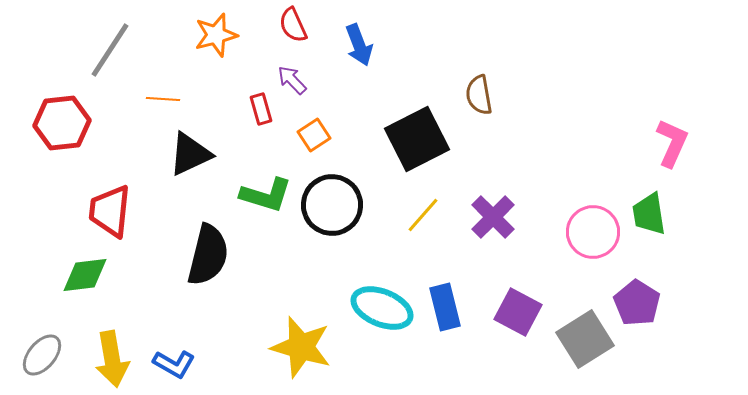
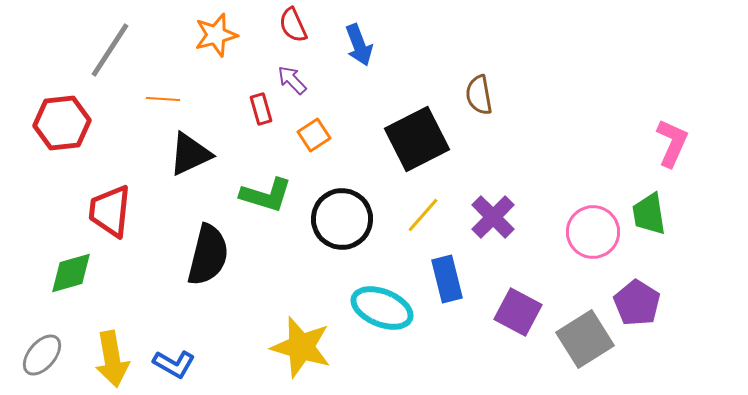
black circle: moved 10 px right, 14 px down
green diamond: moved 14 px left, 2 px up; rotated 9 degrees counterclockwise
blue rectangle: moved 2 px right, 28 px up
